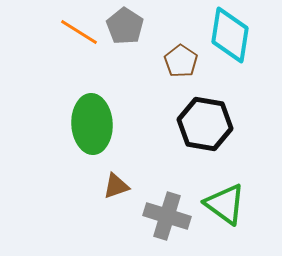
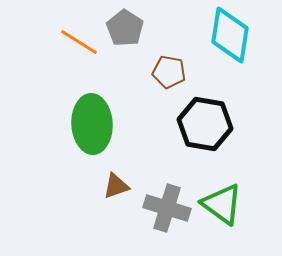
gray pentagon: moved 2 px down
orange line: moved 10 px down
brown pentagon: moved 12 px left, 11 px down; rotated 24 degrees counterclockwise
green triangle: moved 3 px left
gray cross: moved 8 px up
